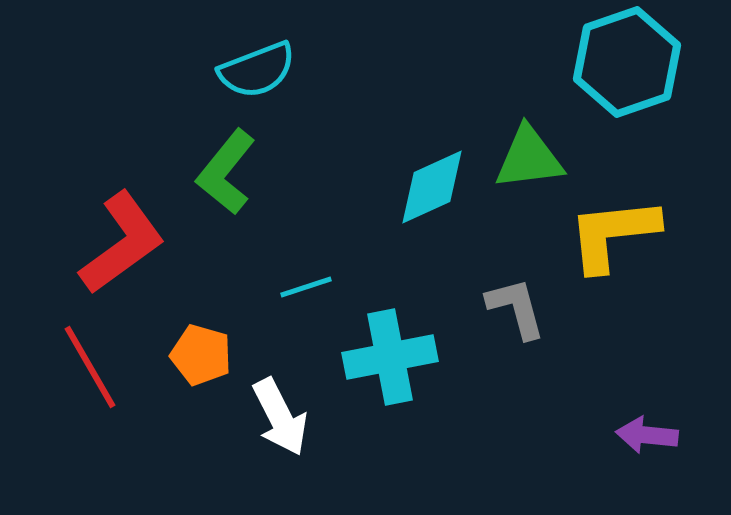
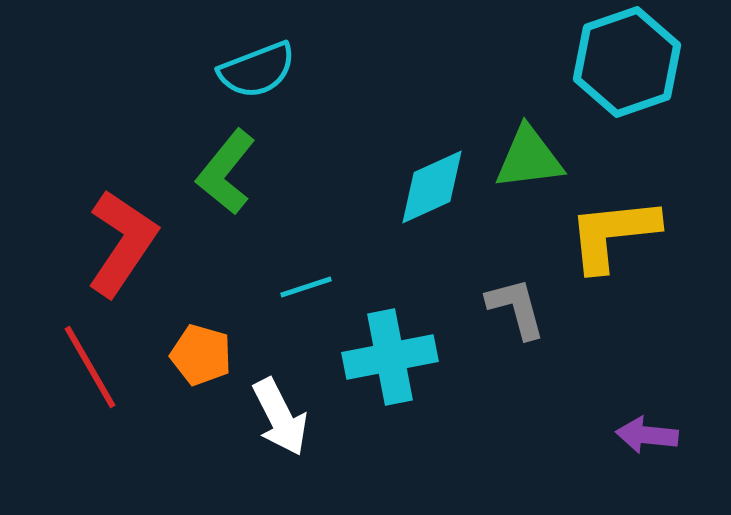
red L-shape: rotated 20 degrees counterclockwise
